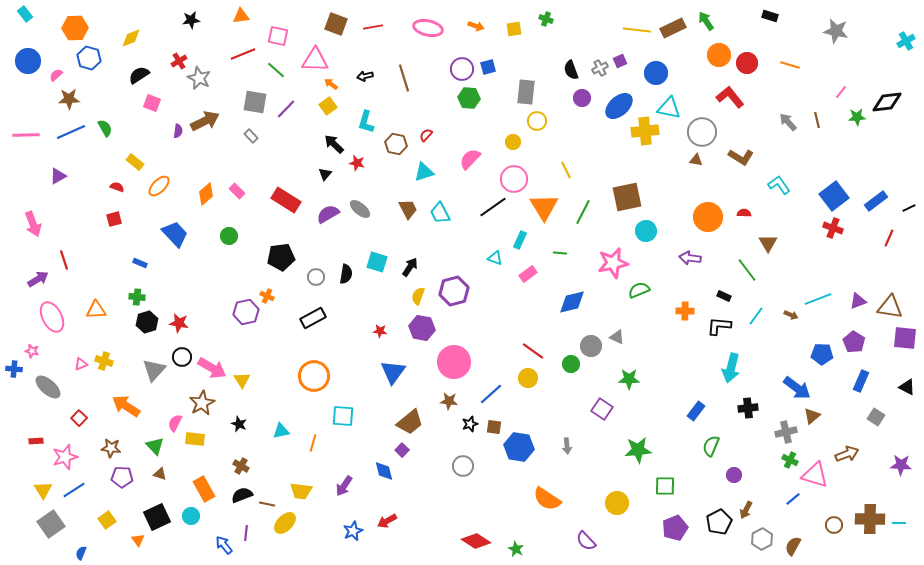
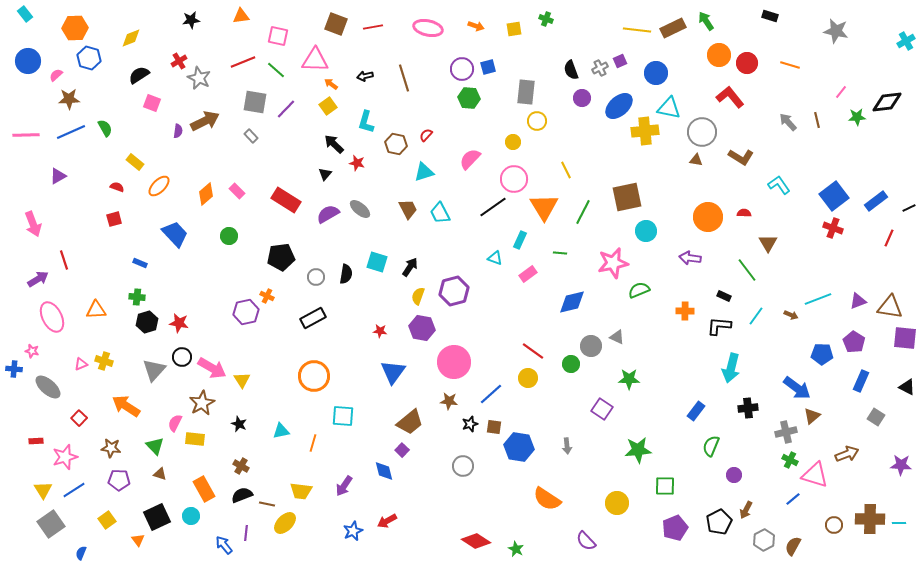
red line at (243, 54): moved 8 px down
purple pentagon at (122, 477): moved 3 px left, 3 px down
gray hexagon at (762, 539): moved 2 px right, 1 px down
